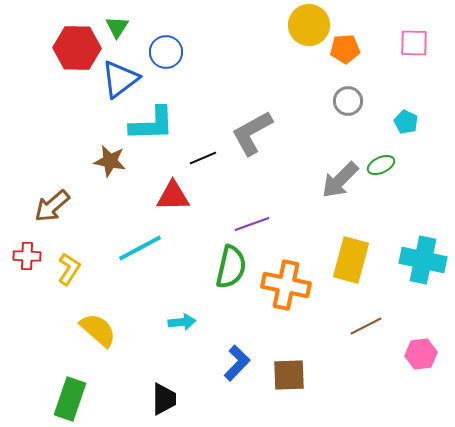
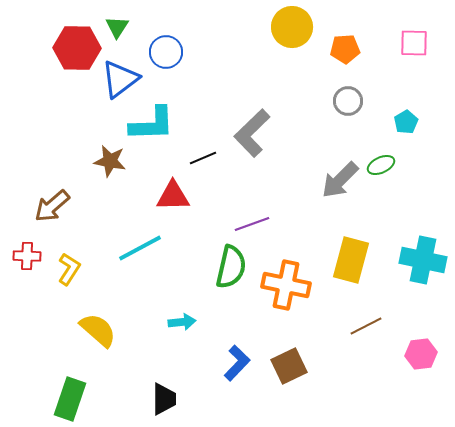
yellow circle: moved 17 px left, 2 px down
cyan pentagon: rotated 15 degrees clockwise
gray L-shape: rotated 15 degrees counterclockwise
brown square: moved 9 px up; rotated 24 degrees counterclockwise
